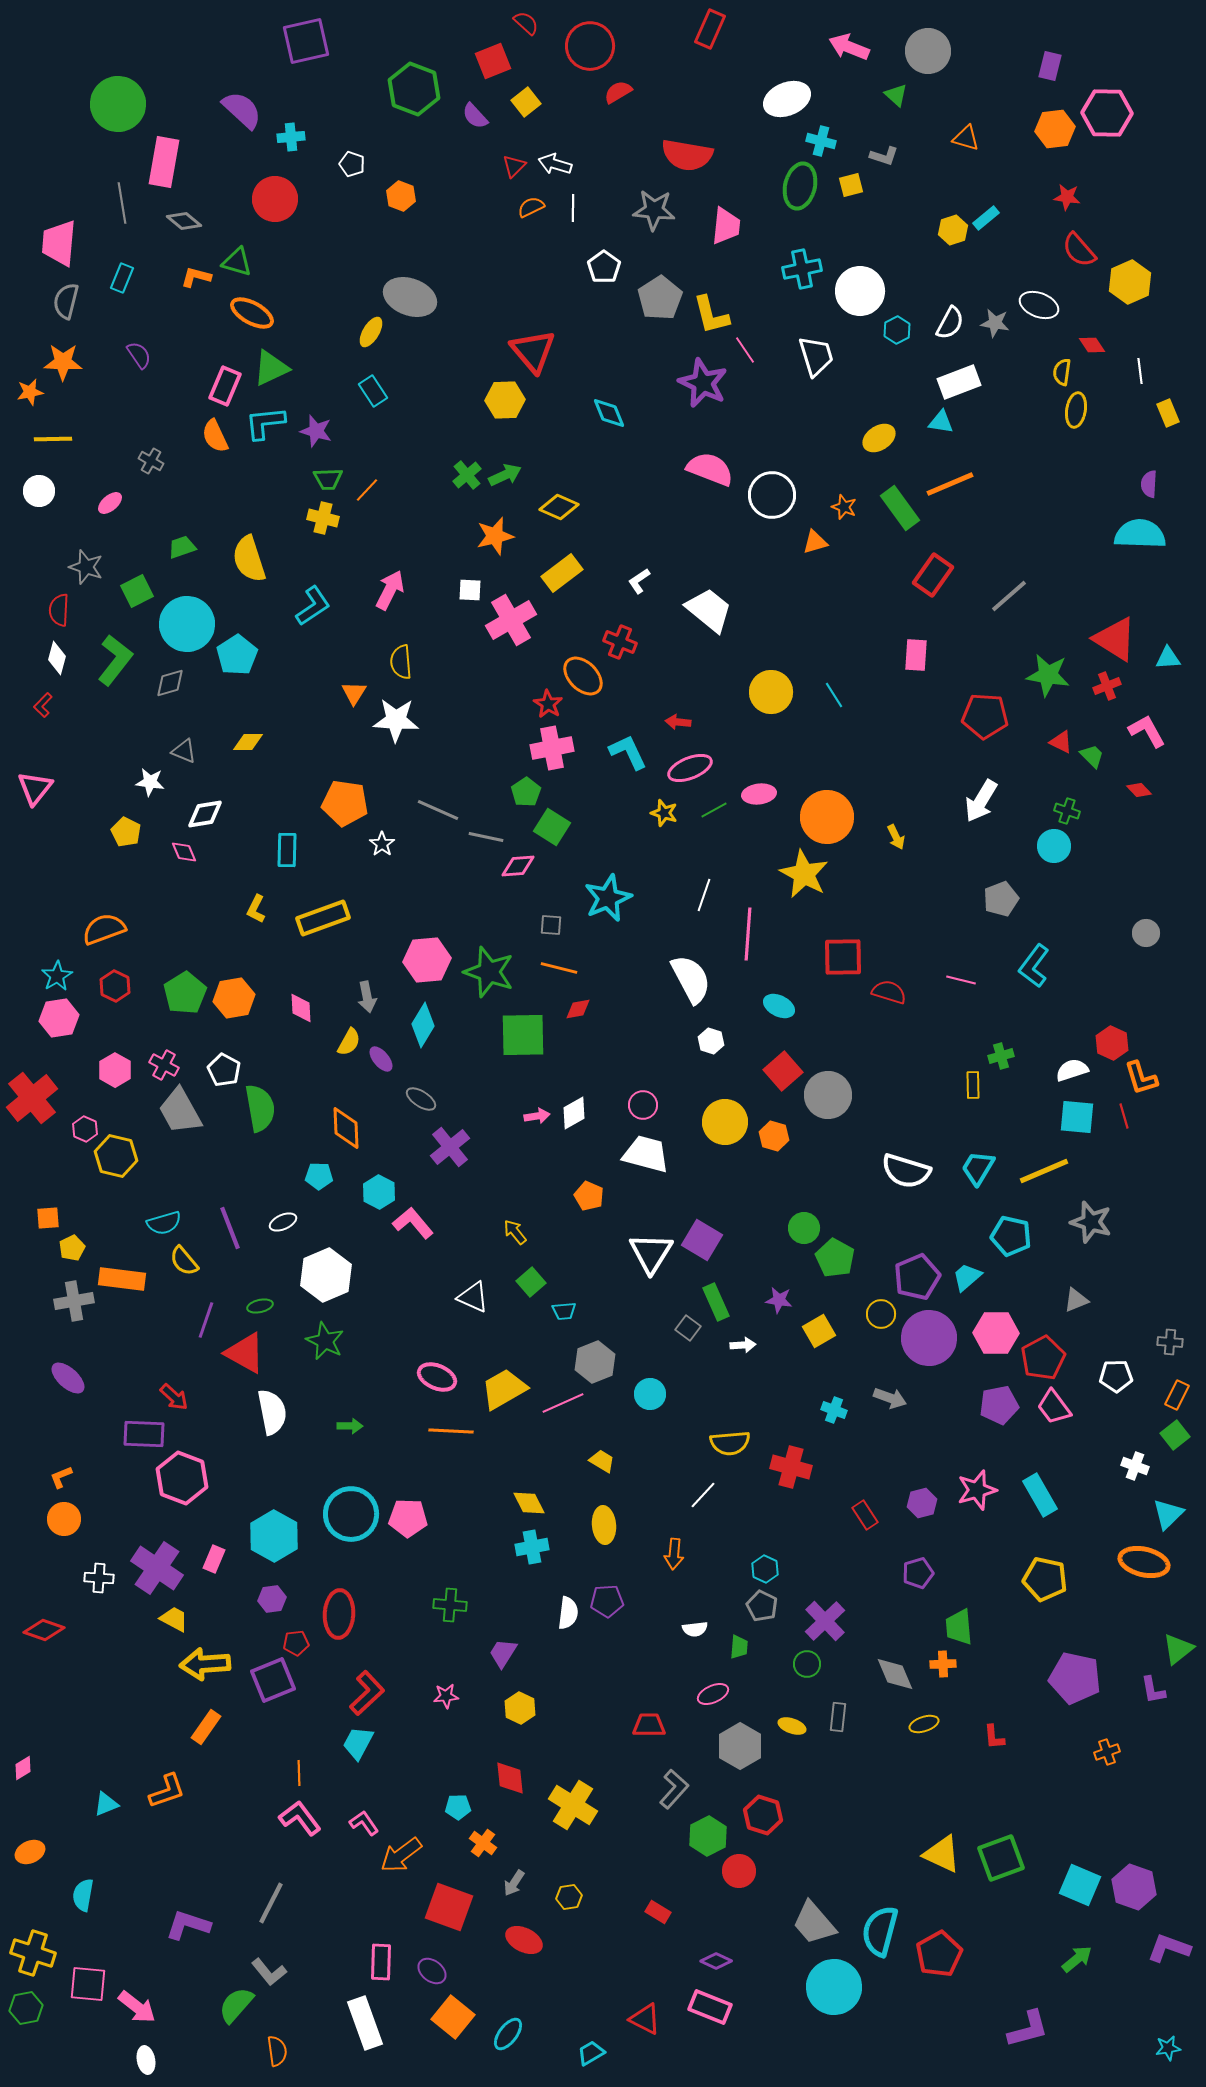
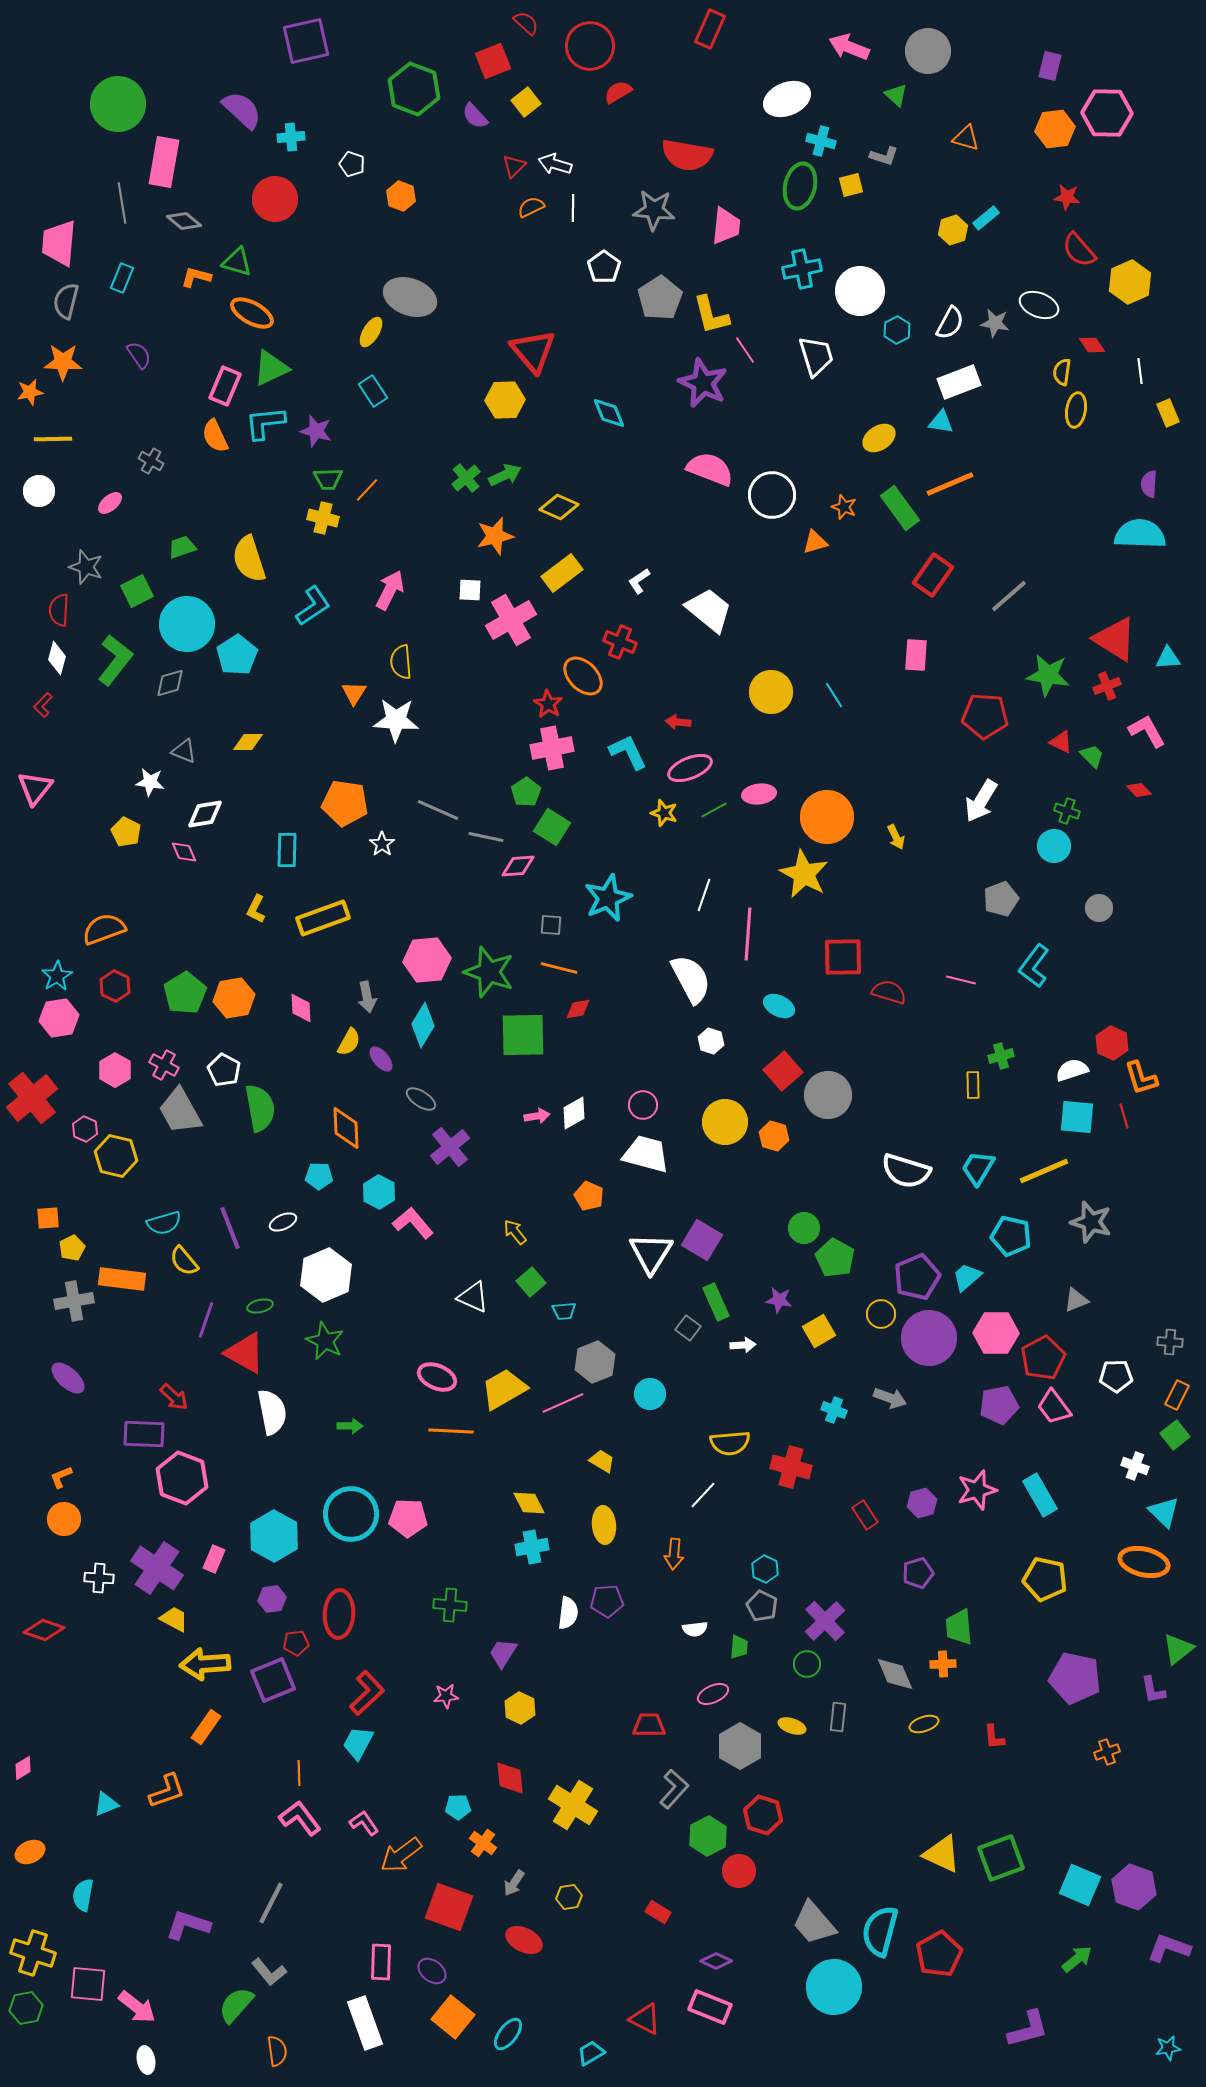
green cross at (467, 475): moved 1 px left, 3 px down
gray circle at (1146, 933): moved 47 px left, 25 px up
cyan triangle at (1168, 1514): moved 4 px left, 2 px up; rotated 32 degrees counterclockwise
